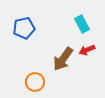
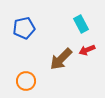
cyan rectangle: moved 1 px left
brown arrow: moved 2 px left; rotated 10 degrees clockwise
orange circle: moved 9 px left, 1 px up
